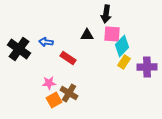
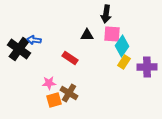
blue arrow: moved 12 px left, 2 px up
cyan diamond: rotated 10 degrees counterclockwise
red rectangle: moved 2 px right
orange square: rotated 14 degrees clockwise
